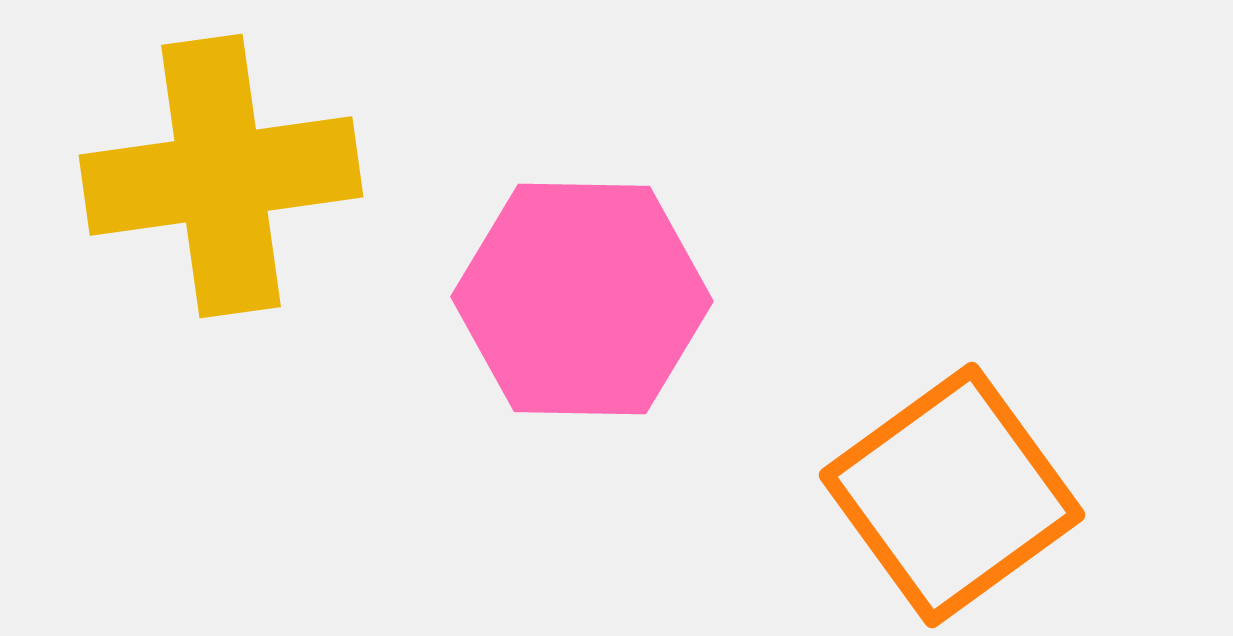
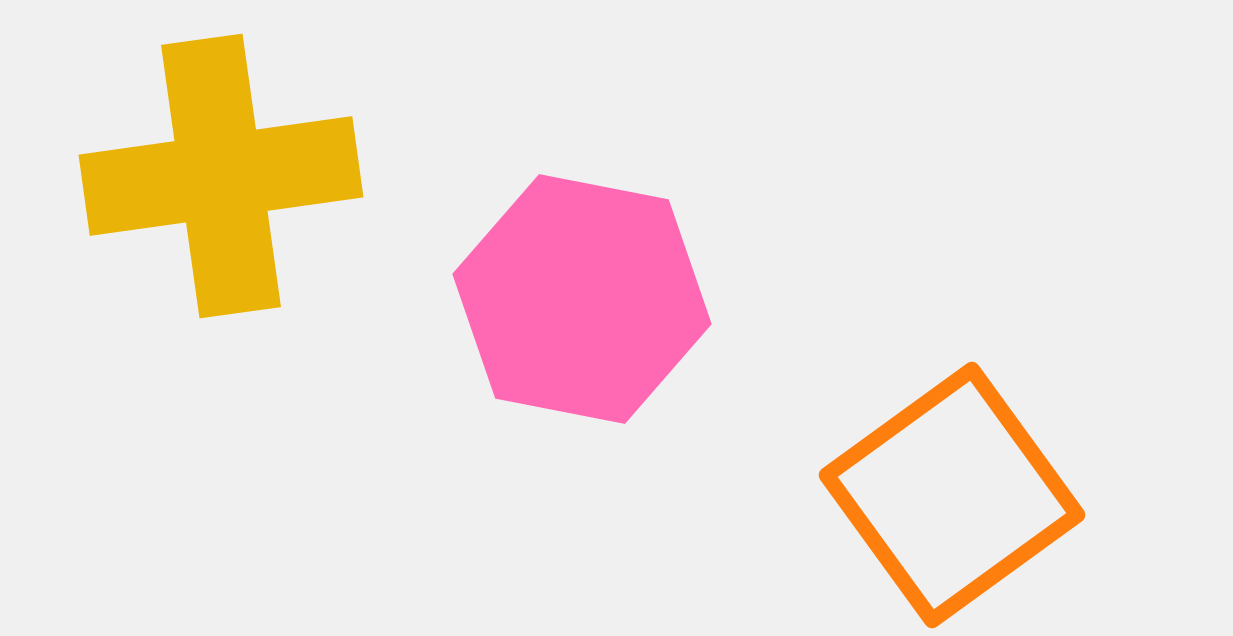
pink hexagon: rotated 10 degrees clockwise
